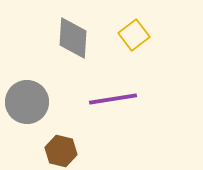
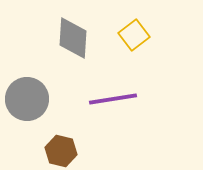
gray circle: moved 3 px up
